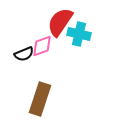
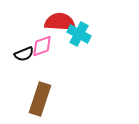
red semicircle: rotated 60 degrees clockwise
cyan cross: rotated 15 degrees clockwise
